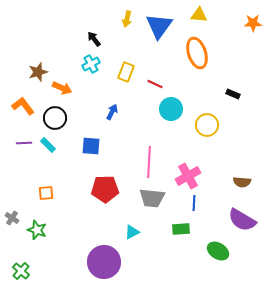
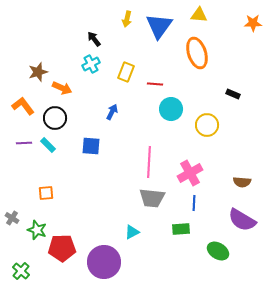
red line: rotated 21 degrees counterclockwise
pink cross: moved 2 px right, 3 px up
red pentagon: moved 43 px left, 59 px down
